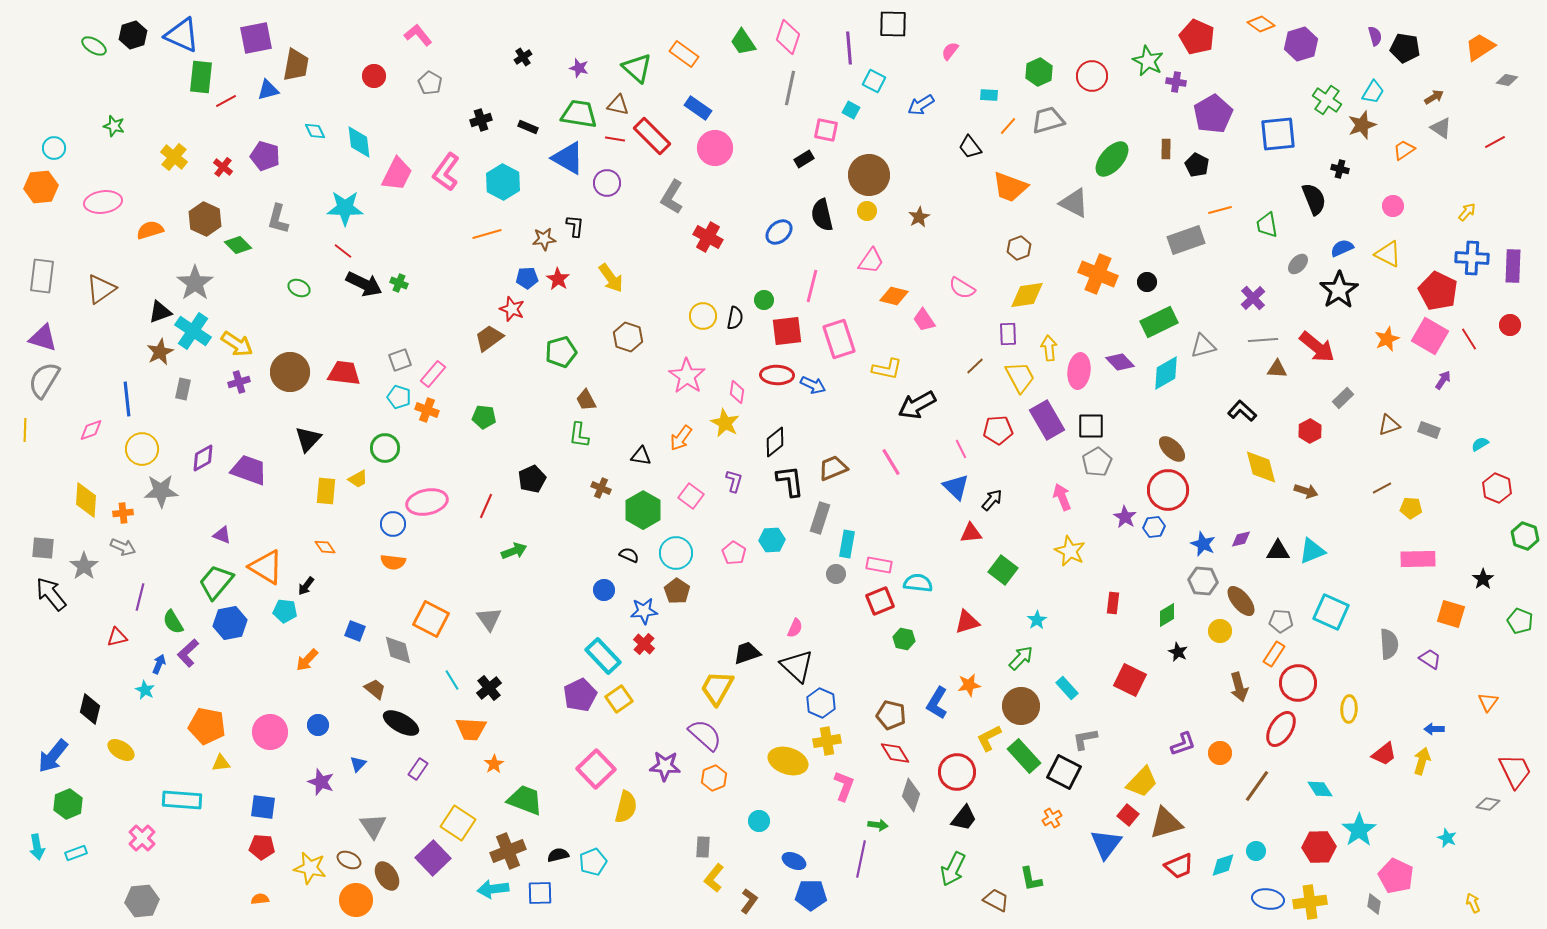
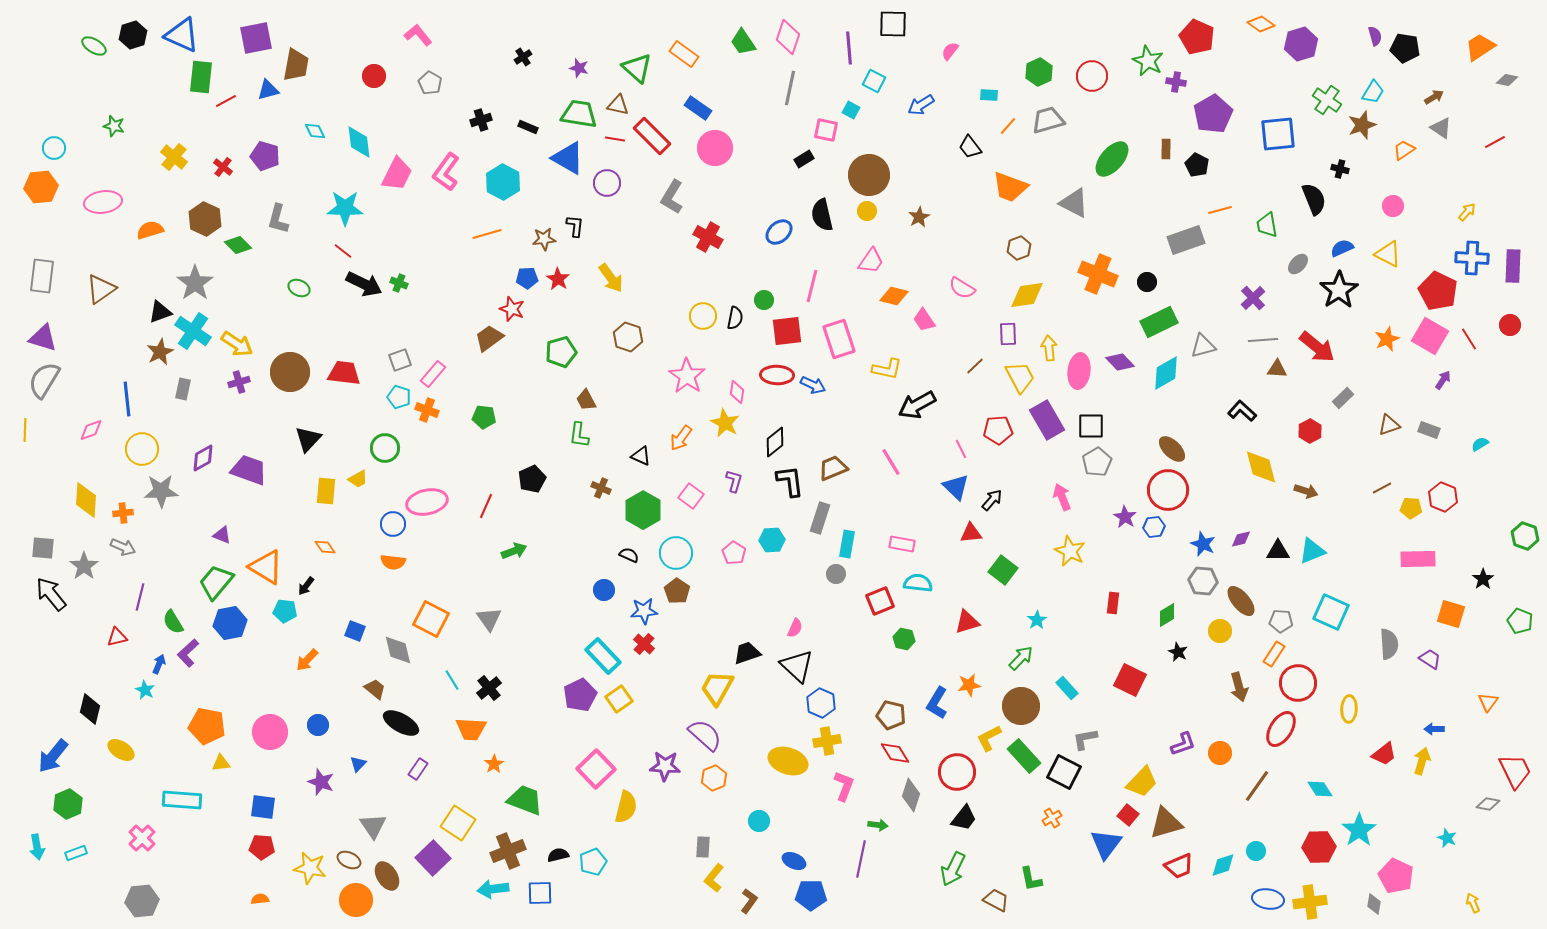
black triangle at (641, 456): rotated 15 degrees clockwise
red hexagon at (1497, 488): moved 54 px left, 9 px down
pink rectangle at (879, 565): moved 23 px right, 21 px up
